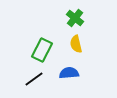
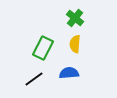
yellow semicircle: moved 1 px left; rotated 18 degrees clockwise
green rectangle: moved 1 px right, 2 px up
